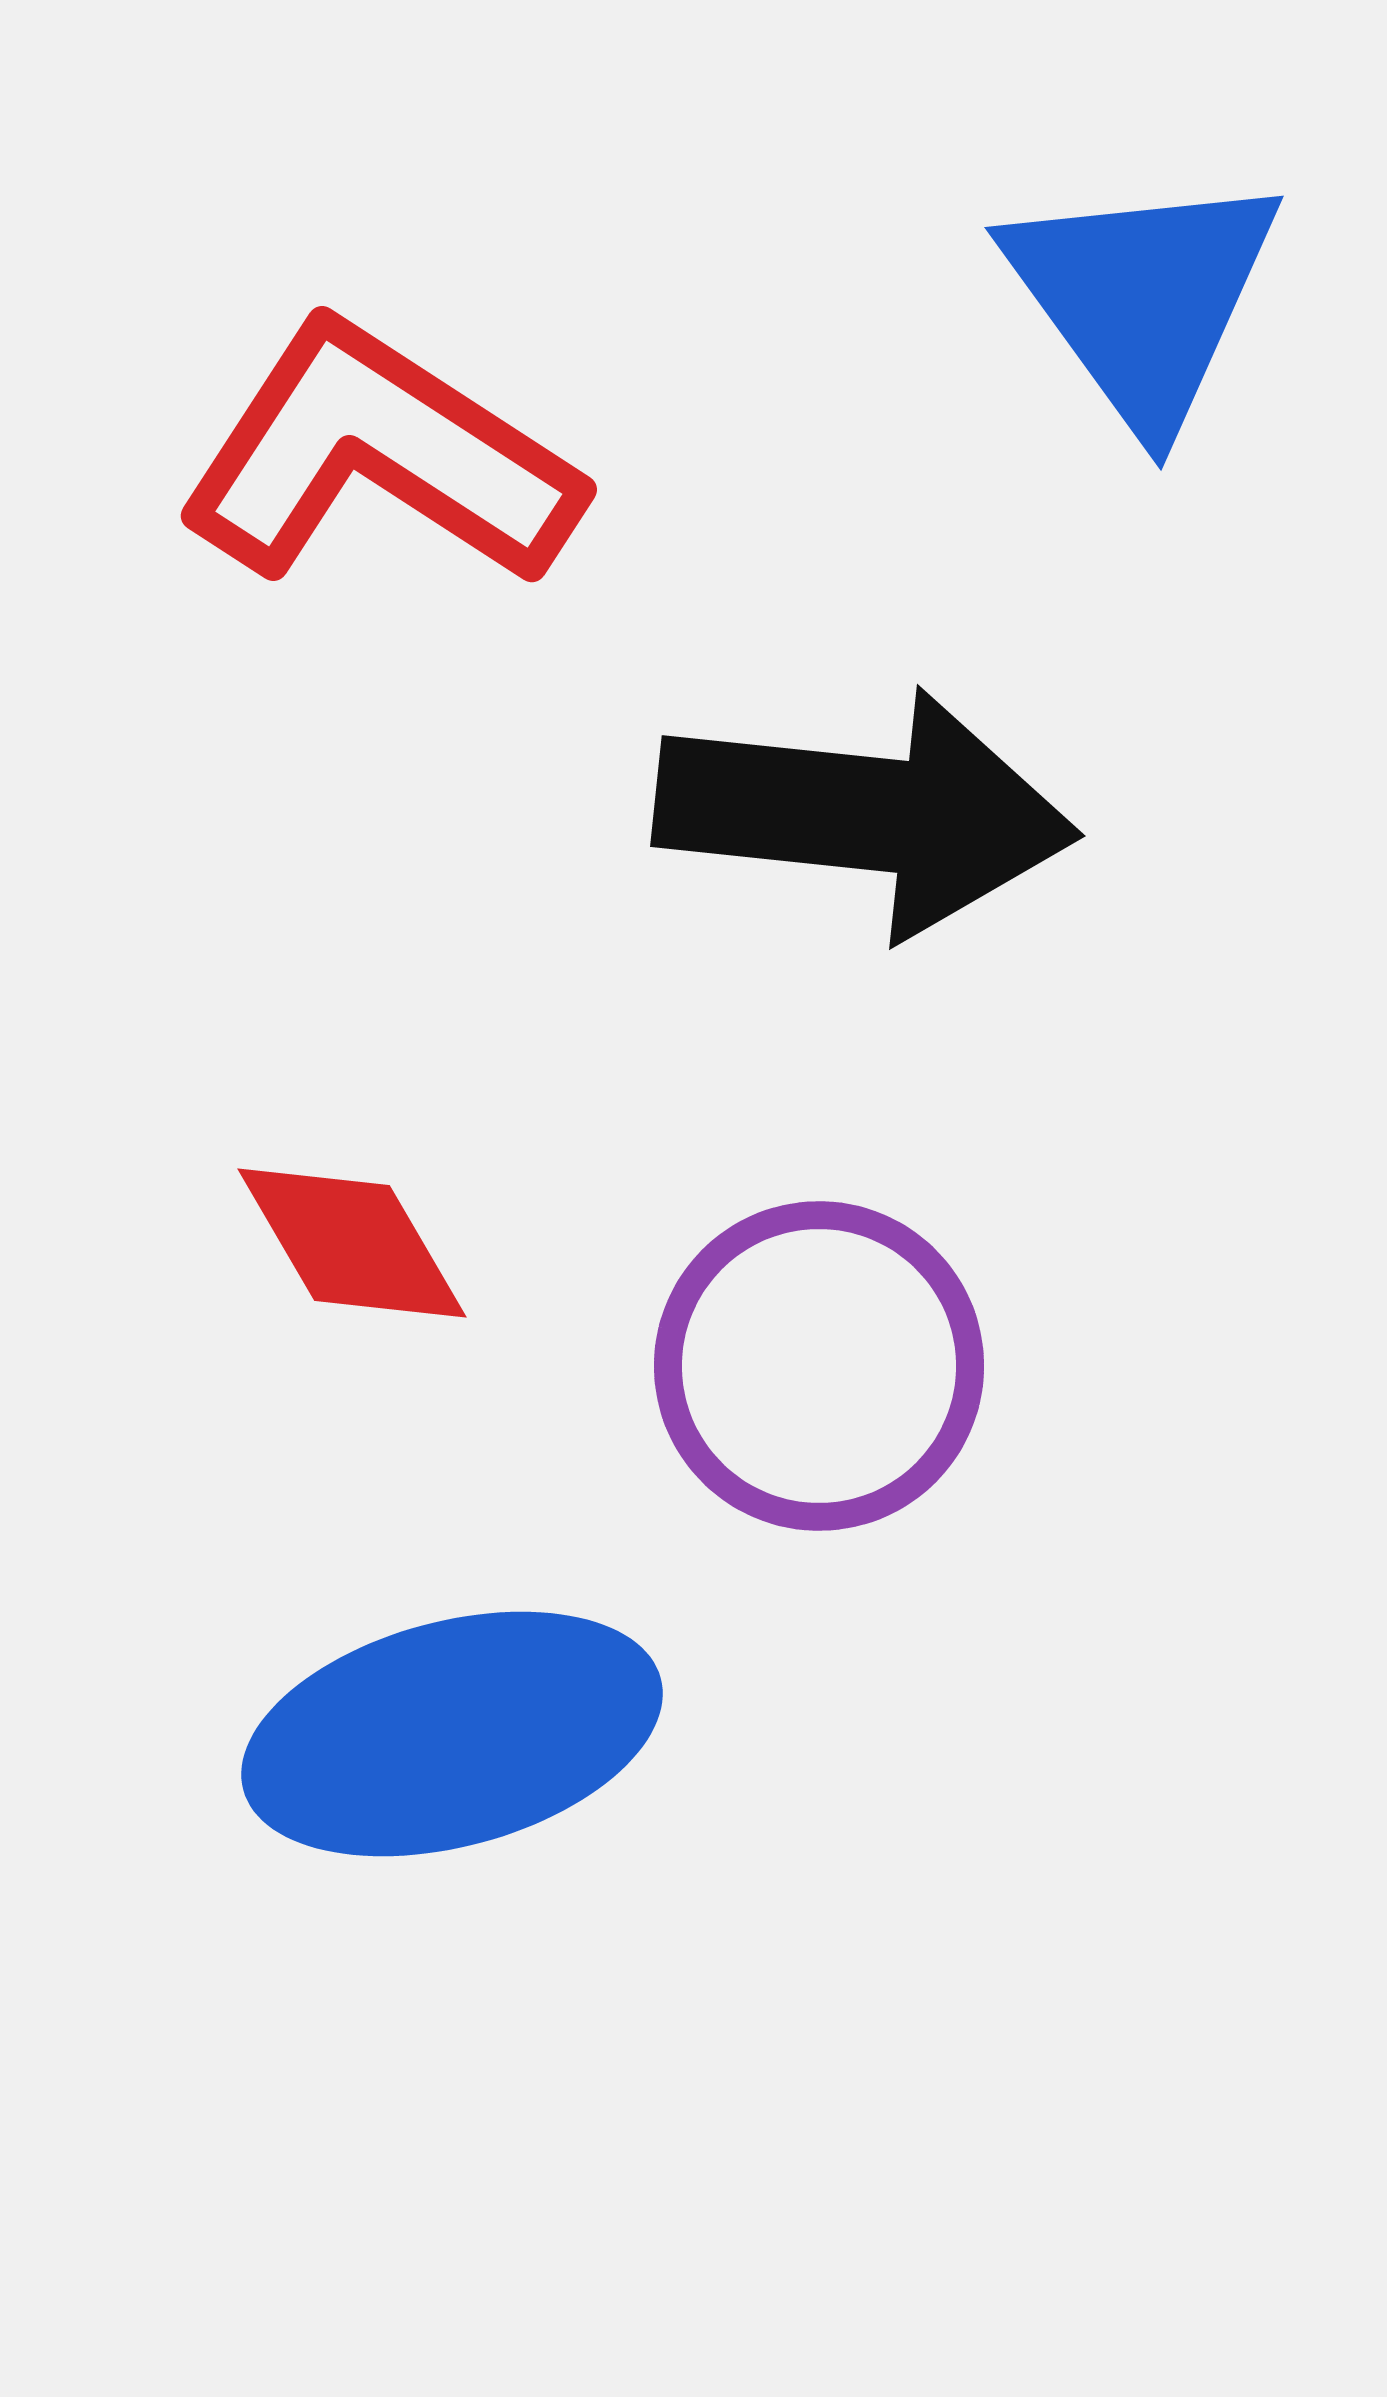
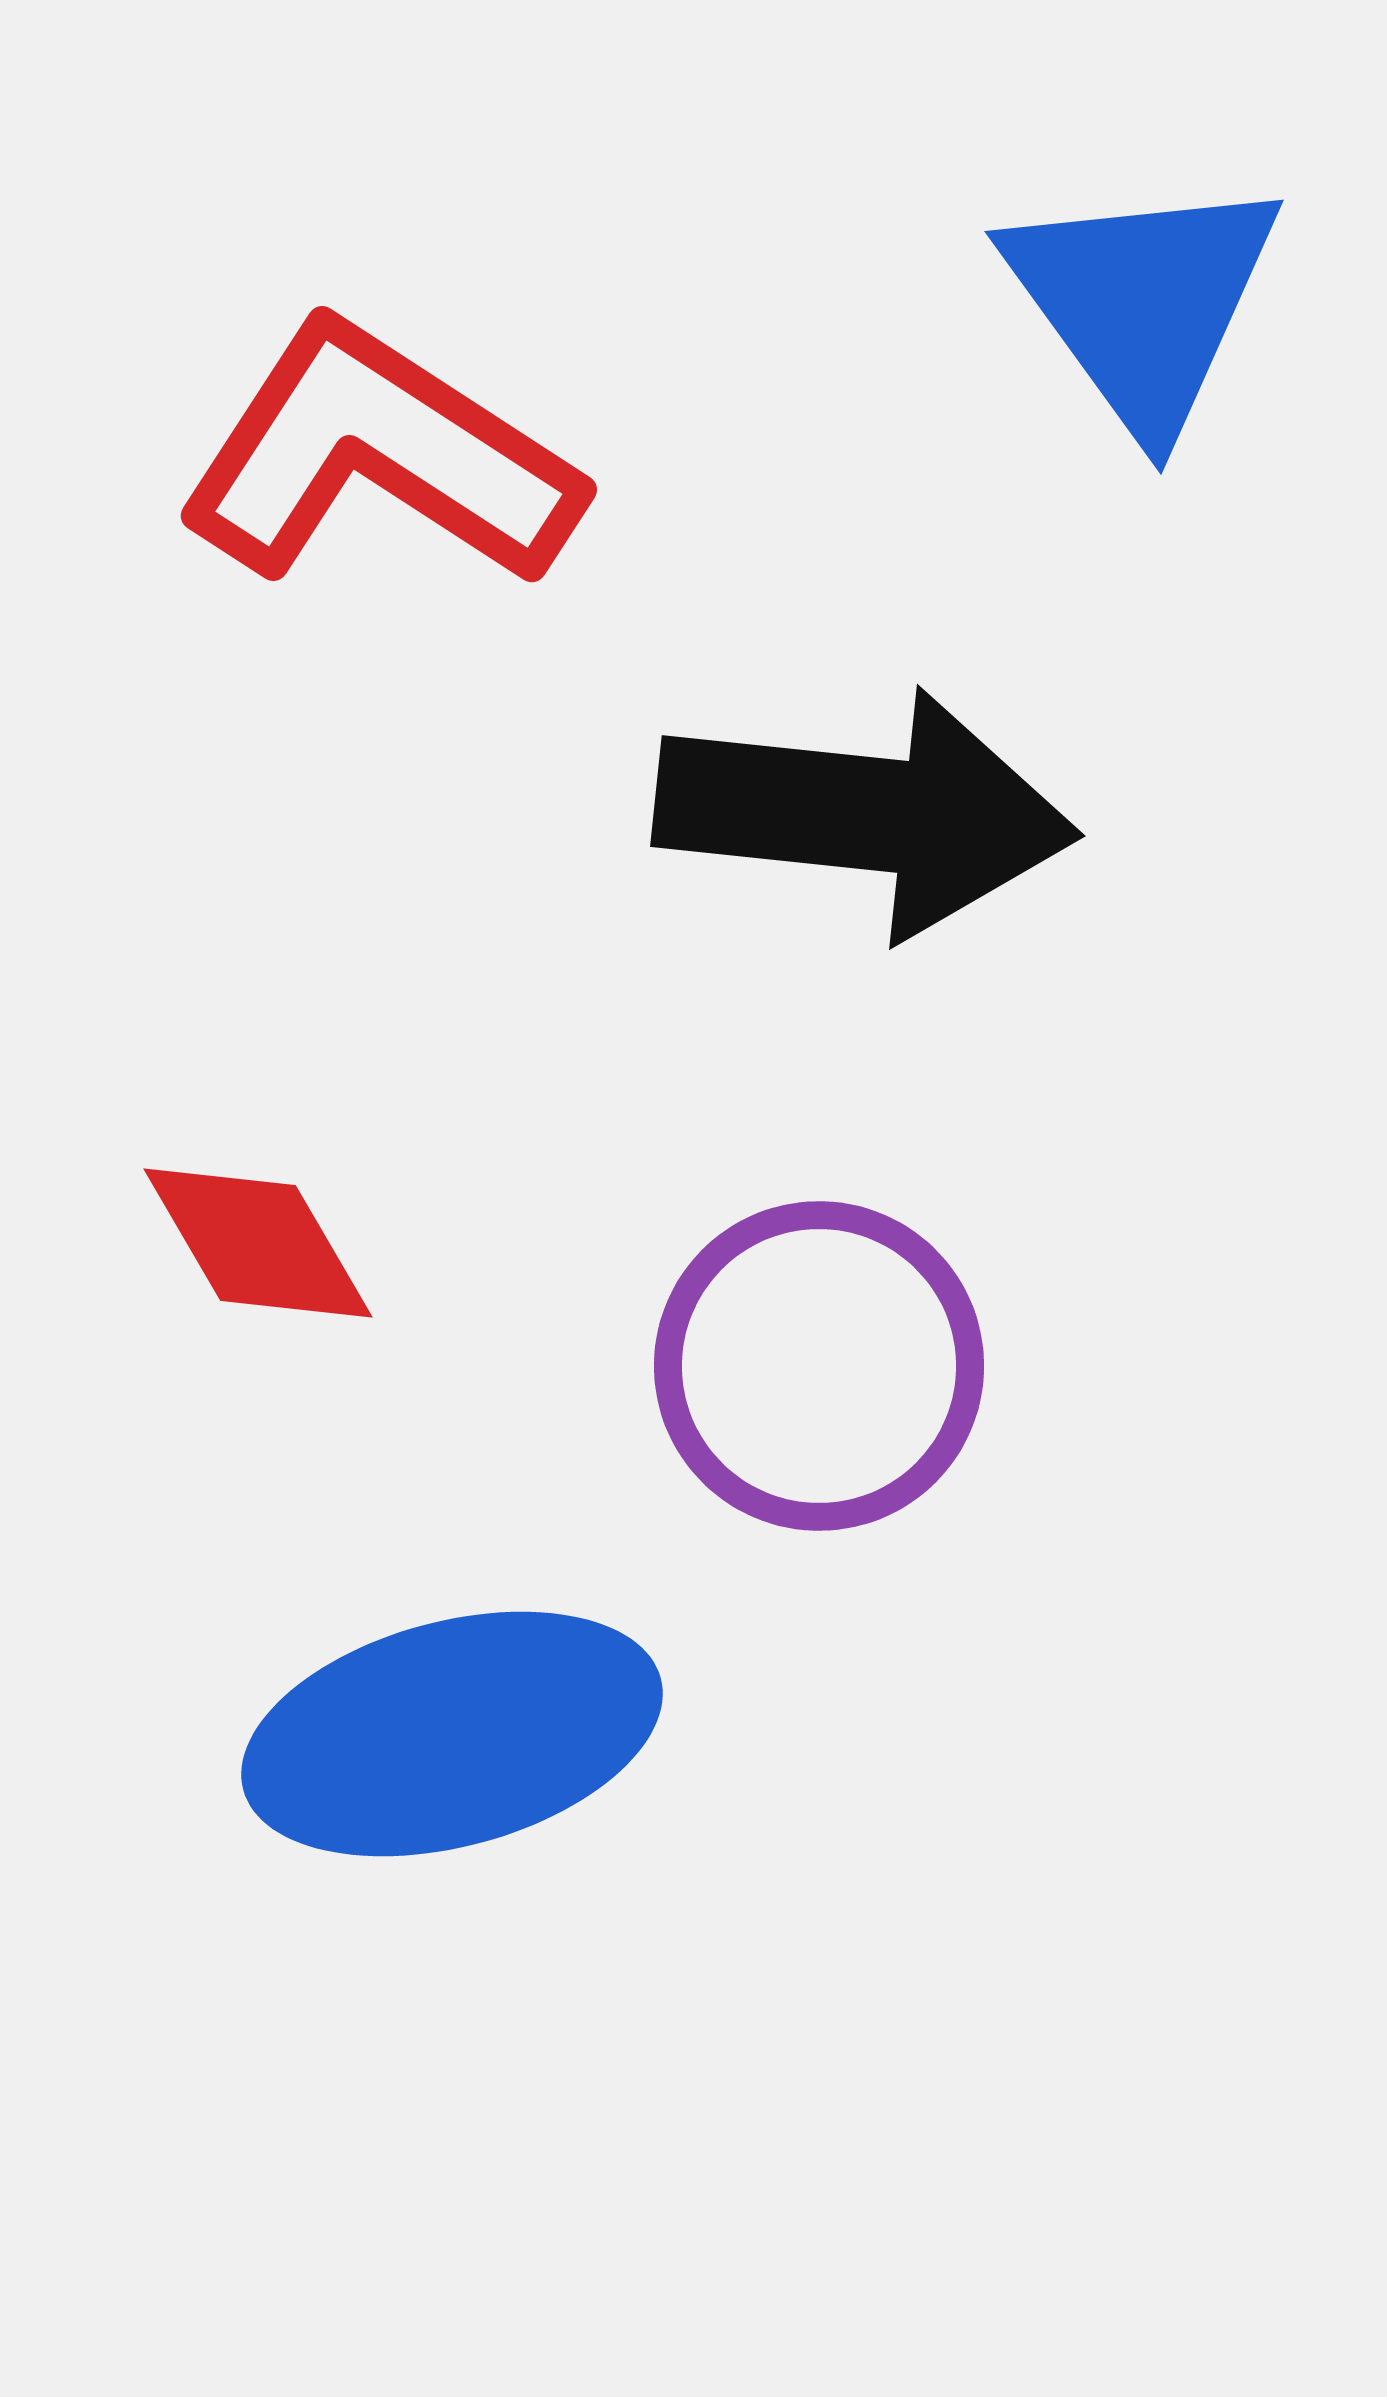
blue triangle: moved 4 px down
red diamond: moved 94 px left
